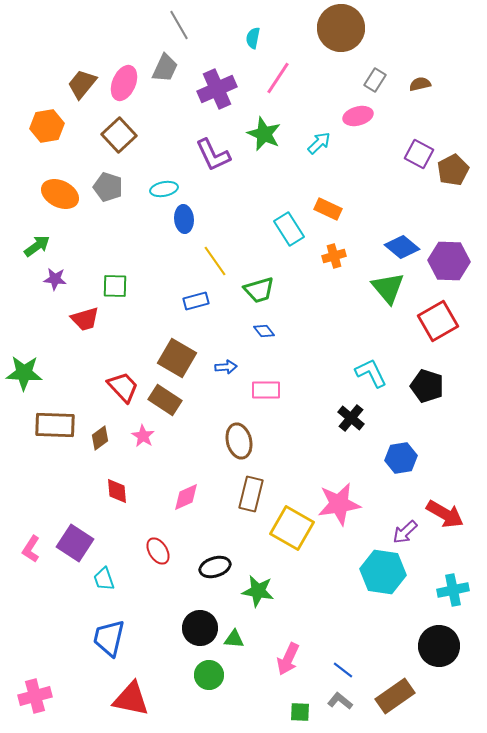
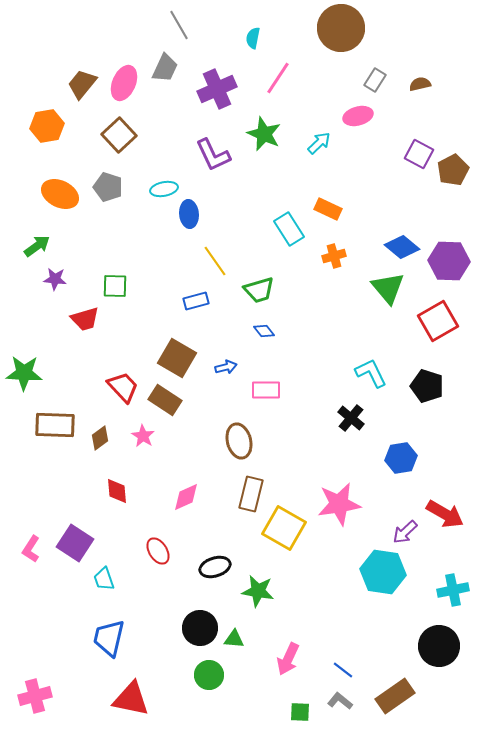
blue ellipse at (184, 219): moved 5 px right, 5 px up
blue arrow at (226, 367): rotated 10 degrees counterclockwise
yellow square at (292, 528): moved 8 px left
